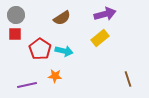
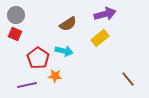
brown semicircle: moved 6 px right, 6 px down
red square: rotated 24 degrees clockwise
red pentagon: moved 2 px left, 9 px down
brown line: rotated 21 degrees counterclockwise
